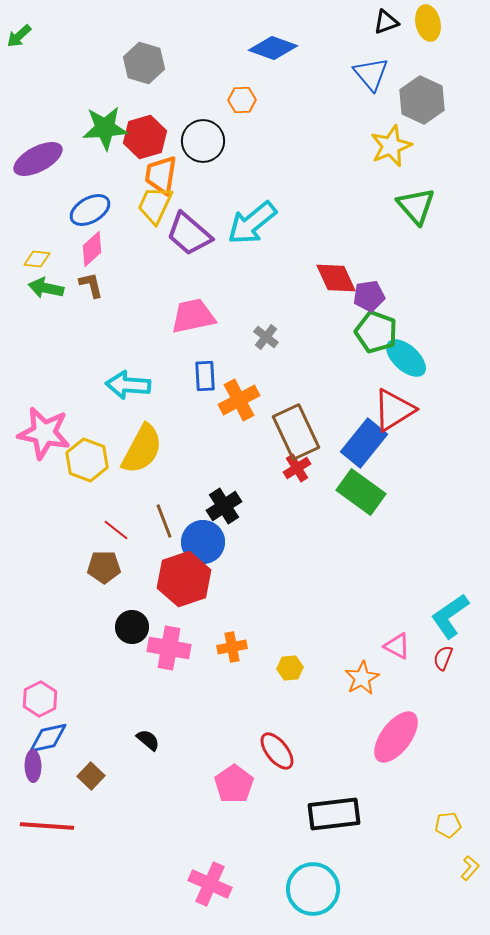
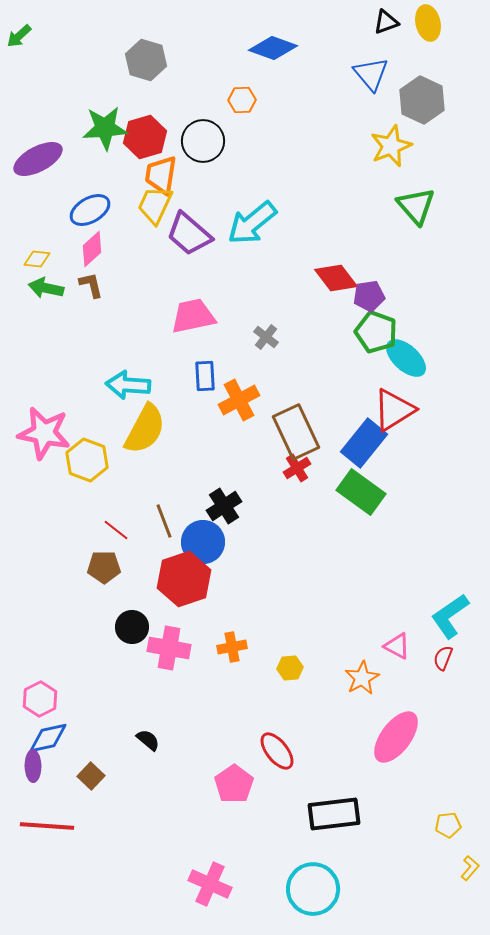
gray hexagon at (144, 63): moved 2 px right, 3 px up
red diamond at (336, 278): rotated 12 degrees counterclockwise
yellow semicircle at (142, 449): moved 3 px right, 20 px up
